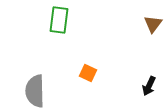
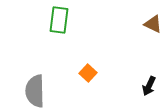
brown triangle: rotated 42 degrees counterclockwise
orange square: rotated 18 degrees clockwise
